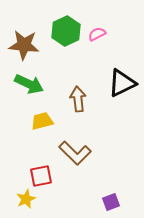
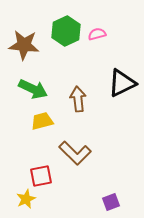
pink semicircle: rotated 12 degrees clockwise
green arrow: moved 4 px right, 5 px down
